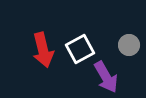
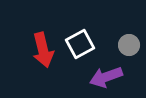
white square: moved 5 px up
purple arrow: rotated 100 degrees clockwise
